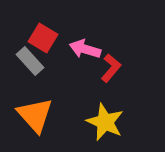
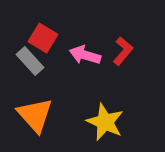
pink arrow: moved 6 px down
red L-shape: moved 12 px right, 17 px up
